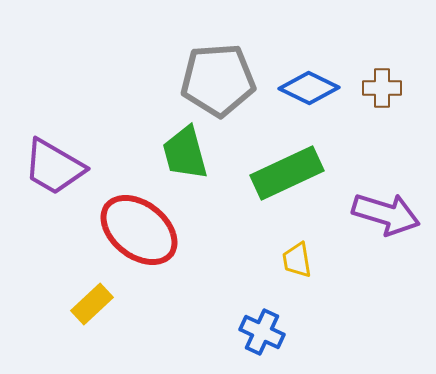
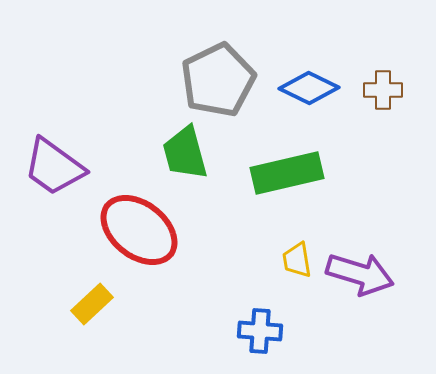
gray pentagon: rotated 22 degrees counterclockwise
brown cross: moved 1 px right, 2 px down
purple trapezoid: rotated 6 degrees clockwise
green rectangle: rotated 12 degrees clockwise
purple arrow: moved 26 px left, 60 px down
blue cross: moved 2 px left, 1 px up; rotated 21 degrees counterclockwise
